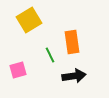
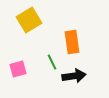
green line: moved 2 px right, 7 px down
pink square: moved 1 px up
